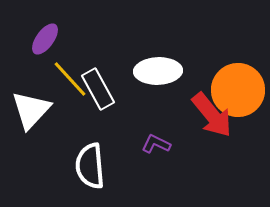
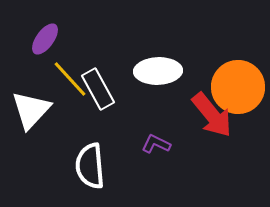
orange circle: moved 3 px up
